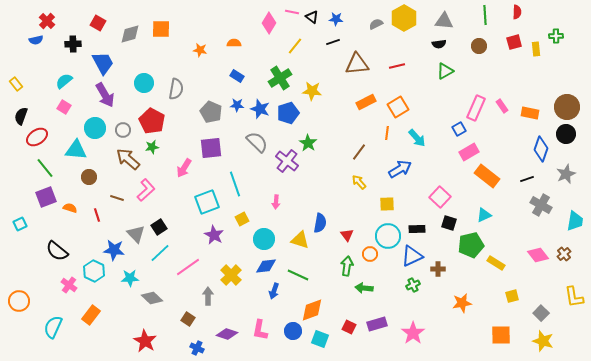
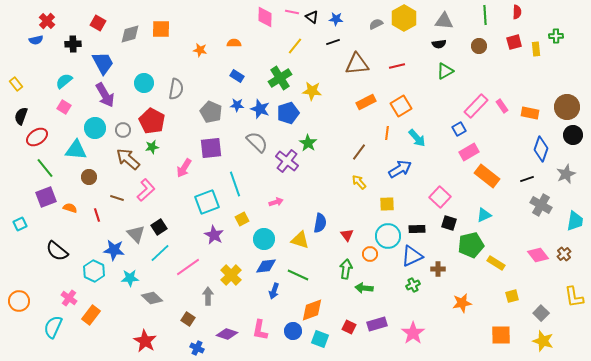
pink diamond at (269, 23): moved 4 px left, 6 px up; rotated 30 degrees counterclockwise
orange square at (398, 107): moved 3 px right, 1 px up
pink rectangle at (476, 108): moved 2 px up; rotated 20 degrees clockwise
black circle at (566, 134): moved 7 px right, 1 px down
pink arrow at (276, 202): rotated 112 degrees counterclockwise
green arrow at (347, 266): moved 1 px left, 3 px down
pink cross at (69, 285): moved 13 px down
